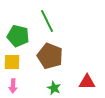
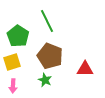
green pentagon: rotated 20 degrees clockwise
yellow square: rotated 18 degrees counterclockwise
red triangle: moved 2 px left, 13 px up
green star: moved 9 px left, 8 px up
